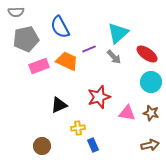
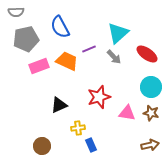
cyan circle: moved 5 px down
blue rectangle: moved 2 px left
